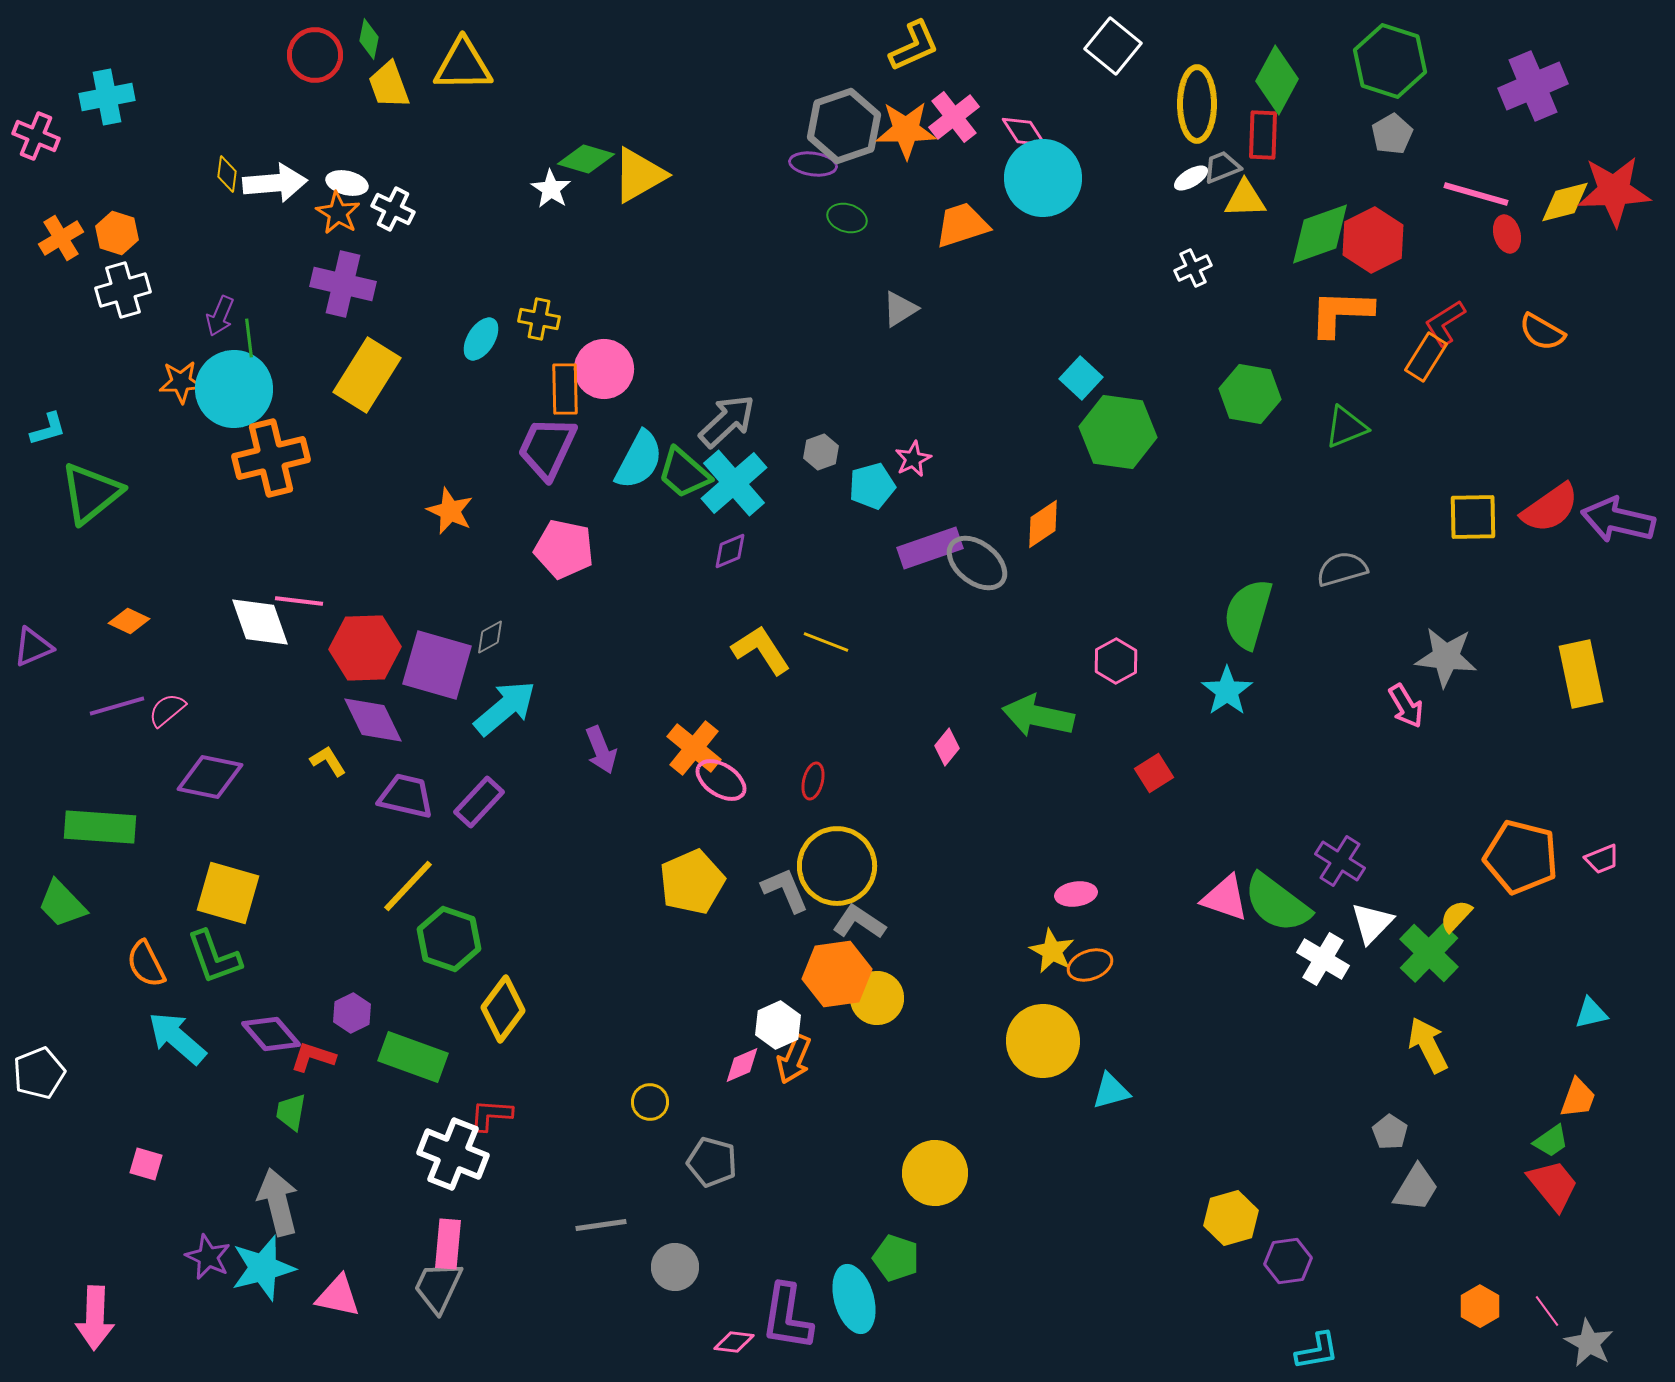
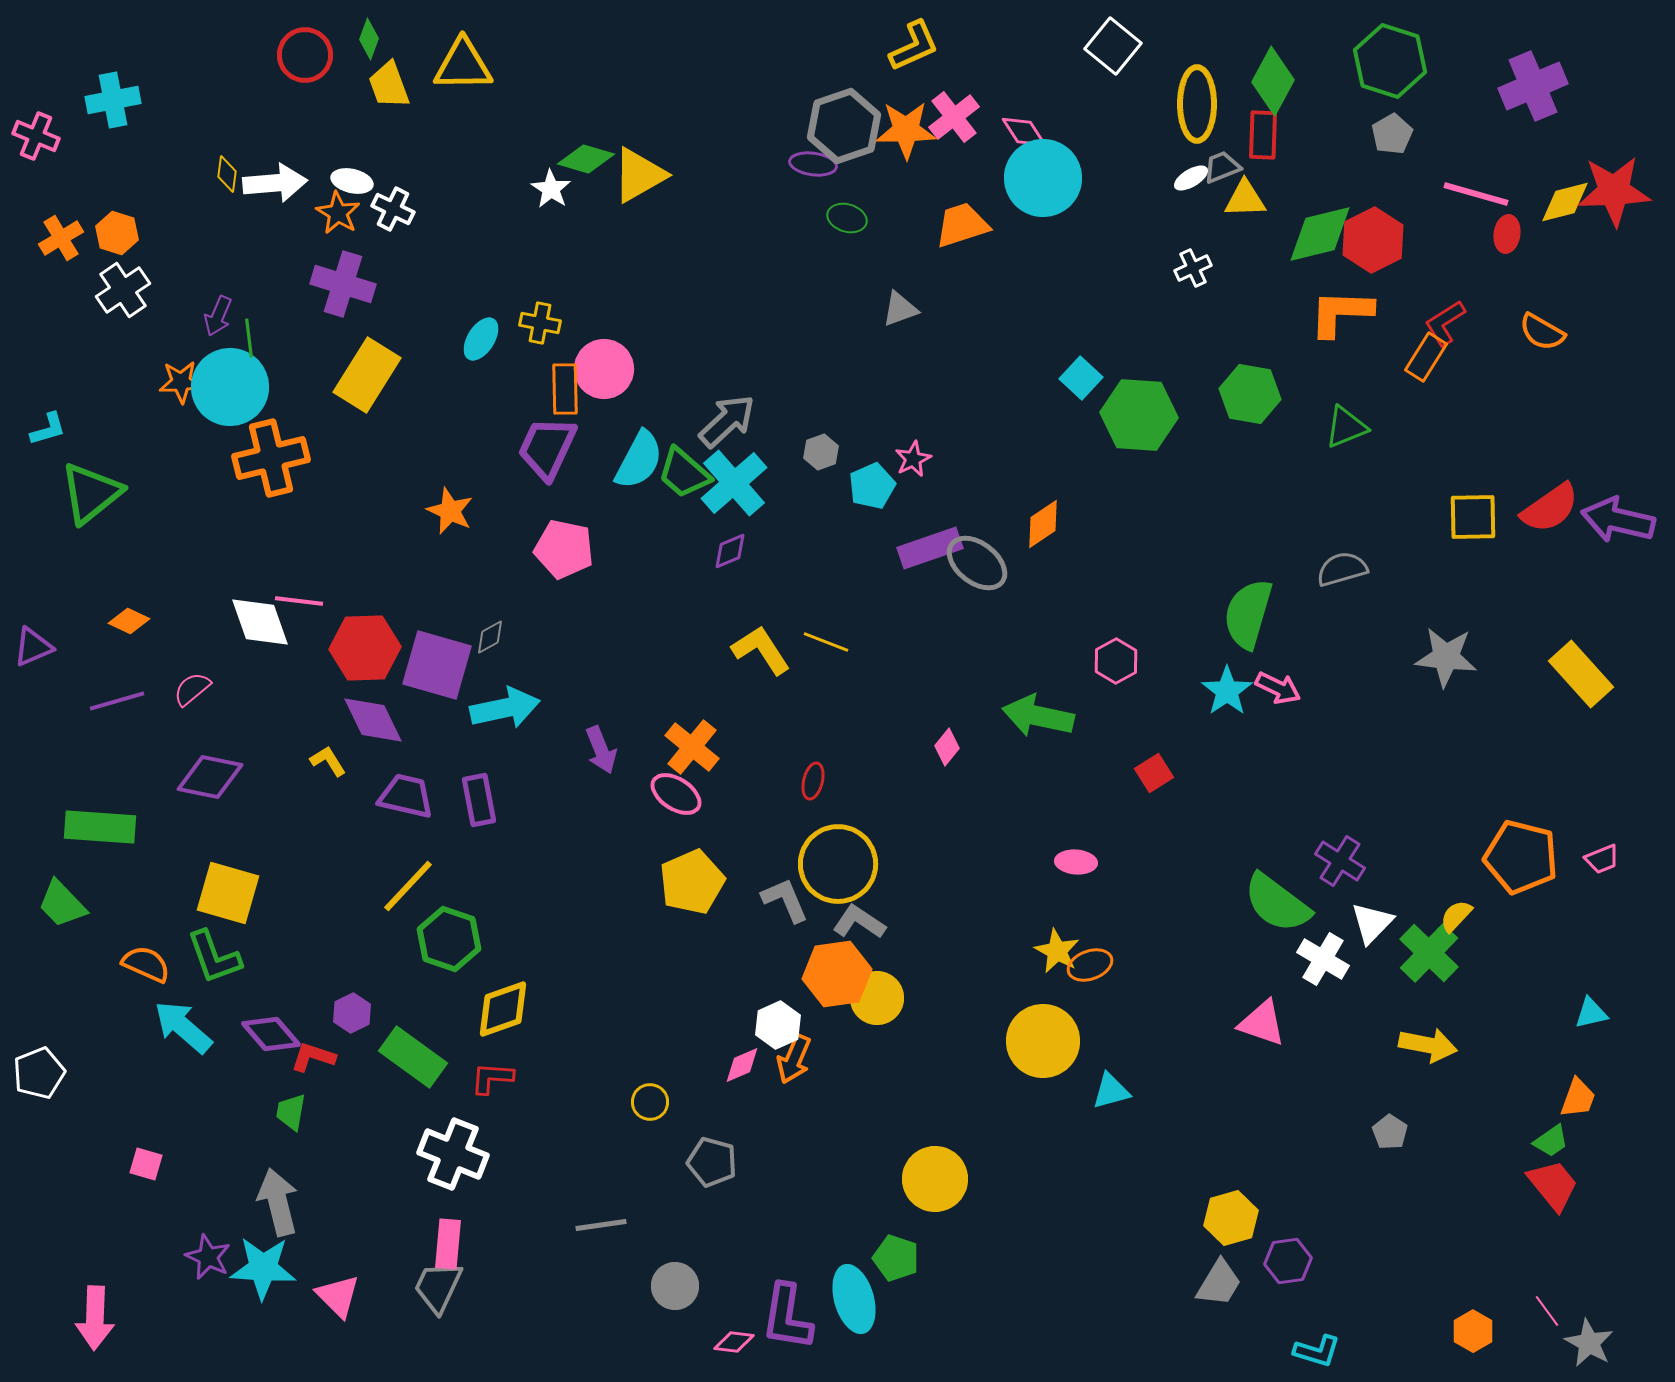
green diamond at (369, 39): rotated 9 degrees clockwise
red circle at (315, 55): moved 10 px left
green diamond at (1277, 80): moved 4 px left, 1 px down
cyan cross at (107, 97): moved 6 px right, 3 px down
white ellipse at (347, 183): moved 5 px right, 2 px up
green diamond at (1320, 234): rotated 6 degrees clockwise
red ellipse at (1507, 234): rotated 24 degrees clockwise
purple cross at (343, 284): rotated 4 degrees clockwise
white cross at (123, 290): rotated 18 degrees counterclockwise
gray triangle at (900, 309): rotated 12 degrees clockwise
purple arrow at (220, 316): moved 2 px left
yellow cross at (539, 319): moved 1 px right, 4 px down
cyan circle at (234, 389): moved 4 px left, 2 px up
green hexagon at (1118, 432): moved 21 px right, 17 px up; rotated 4 degrees counterclockwise
cyan pentagon at (872, 486): rotated 9 degrees counterclockwise
yellow rectangle at (1581, 674): rotated 30 degrees counterclockwise
purple line at (117, 706): moved 5 px up
pink arrow at (1406, 706): moved 128 px left, 18 px up; rotated 33 degrees counterclockwise
cyan arrow at (505, 708): rotated 28 degrees clockwise
pink semicircle at (167, 710): moved 25 px right, 21 px up
orange cross at (694, 748): moved 2 px left, 1 px up
pink ellipse at (721, 780): moved 45 px left, 14 px down
purple rectangle at (479, 802): moved 2 px up; rotated 54 degrees counterclockwise
yellow circle at (837, 866): moved 1 px right, 2 px up
gray L-shape at (785, 890): moved 10 px down
pink ellipse at (1076, 894): moved 32 px up; rotated 12 degrees clockwise
pink triangle at (1225, 898): moved 37 px right, 125 px down
yellow star at (1052, 951): moved 5 px right
orange semicircle at (146, 964): rotated 141 degrees clockwise
yellow diamond at (503, 1009): rotated 34 degrees clockwise
cyan arrow at (177, 1038): moved 6 px right, 11 px up
yellow arrow at (1428, 1045): rotated 128 degrees clockwise
green rectangle at (413, 1057): rotated 16 degrees clockwise
red L-shape at (491, 1115): moved 1 px right, 37 px up
yellow circle at (935, 1173): moved 6 px down
gray trapezoid at (1416, 1188): moved 197 px left, 95 px down
gray circle at (675, 1267): moved 19 px down
cyan star at (263, 1268): rotated 18 degrees clockwise
pink triangle at (338, 1296): rotated 33 degrees clockwise
orange hexagon at (1480, 1306): moved 7 px left, 25 px down
cyan L-shape at (1317, 1351): rotated 27 degrees clockwise
